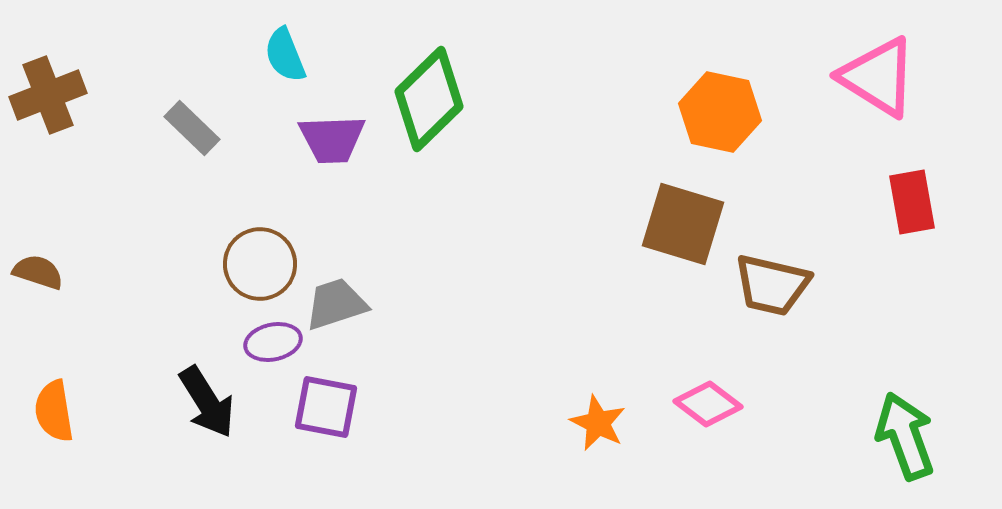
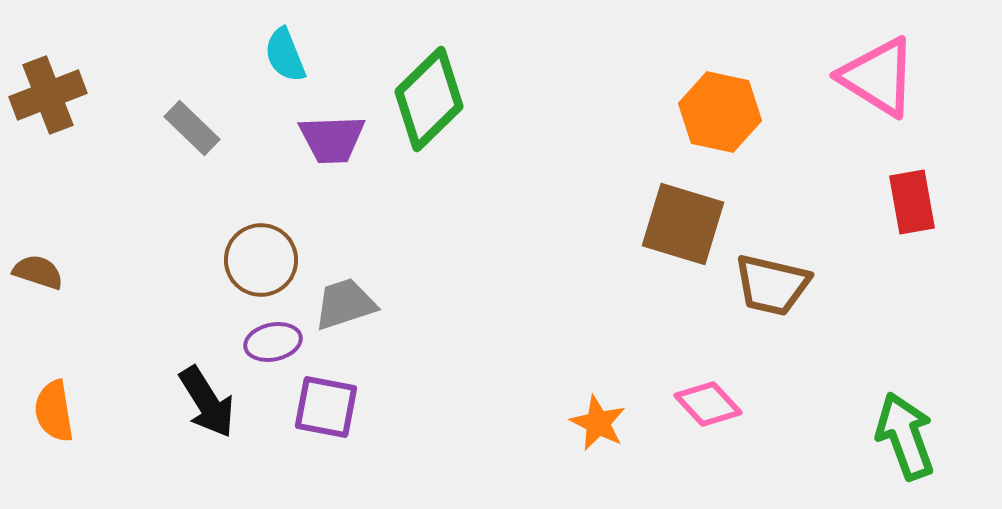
brown circle: moved 1 px right, 4 px up
gray trapezoid: moved 9 px right
pink diamond: rotated 10 degrees clockwise
